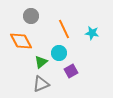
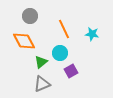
gray circle: moved 1 px left
cyan star: moved 1 px down
orange diamond: moved 3 px right
cyan circle: moved 1 px right
gray triangle: moved 1 px right
